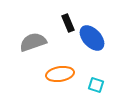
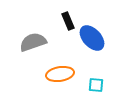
black rectangle: moved 2 px up
cyan square: rotated 14 degrees counterclockwise
